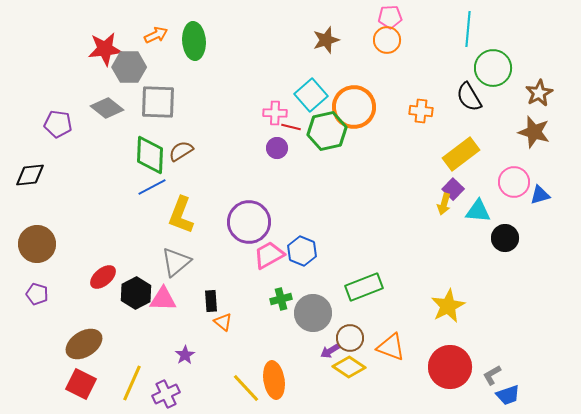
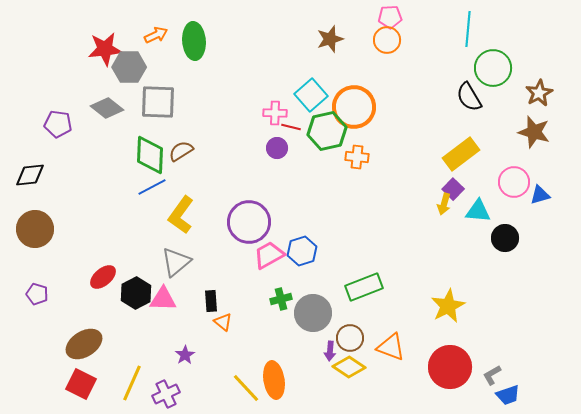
brown star at (326, 40): moved 4 px right, 1 px up
orange cross at (421, 111): moved 64 px left, 46 px down
yellow L-shape at (181, 215): rotated 15 degrees clockwise
brown circle at (37, 244): moved 2 px left, 15 px up
blue hexagon at (302, 251): rotated 20 degrees clockwise
purple arrow at (330, 351): rotated 54 degrees counterclockwise
